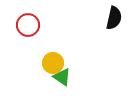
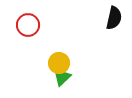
yellow circle: moved 6 px right
green triangle: rotated 42 degrees clockwise
